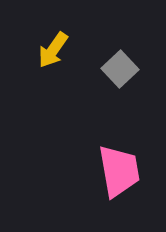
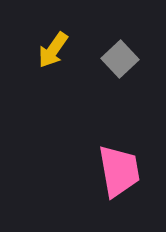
gray square: moved 10 px up
